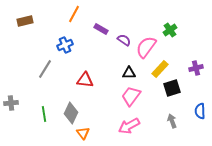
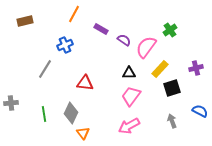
red triangle: moved 3 px down
blue semicircle: rotated 119 degrees clockwise
